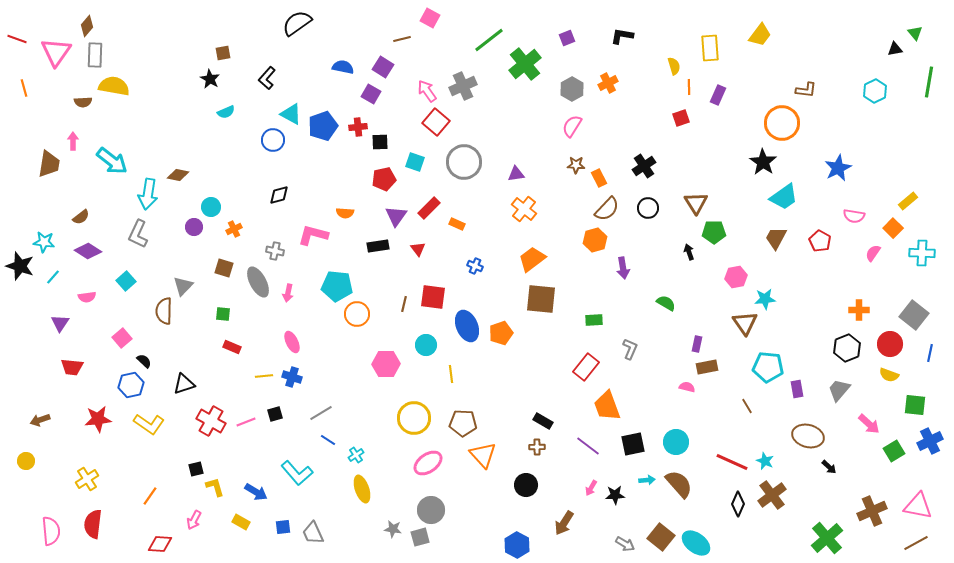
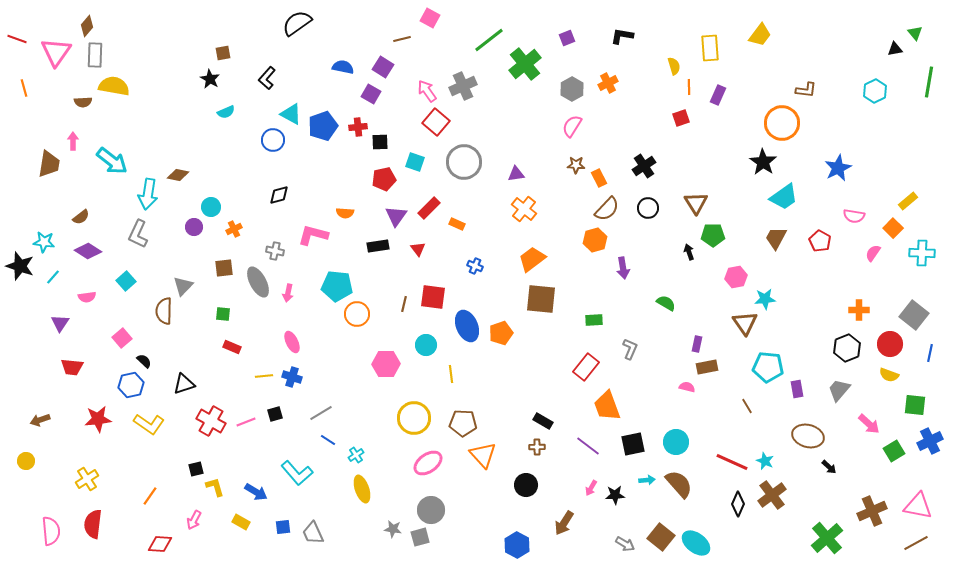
green pentagon at (714, 232): moved 1 px left, 3 px down
brown square at (224, 268): rotated 24 degrees counterclockwise
